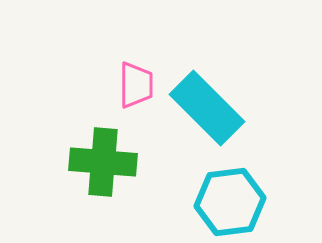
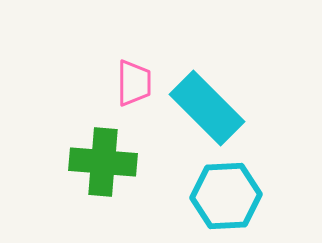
pink trapezoid: moved 2 px left, 2 px up
cyan hexagon: moved 4 px left, 6 px up; rotated 4 degrees clockwise
